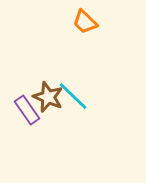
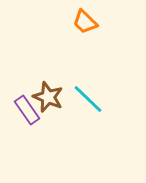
cyan line: moved 15 px right, 3 px down
